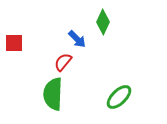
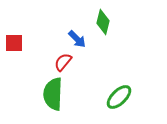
green diamond: rotated 10 degrees counterclockwise
